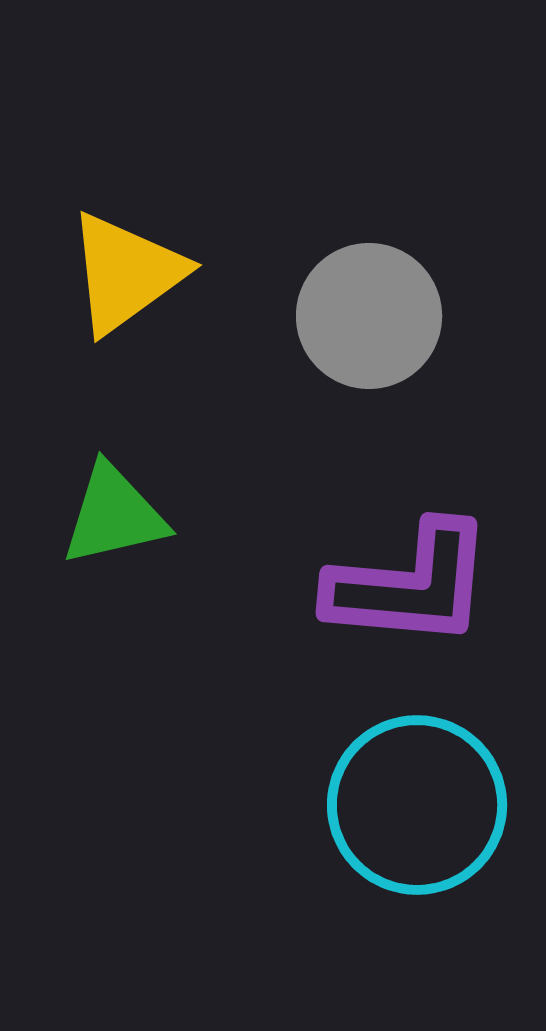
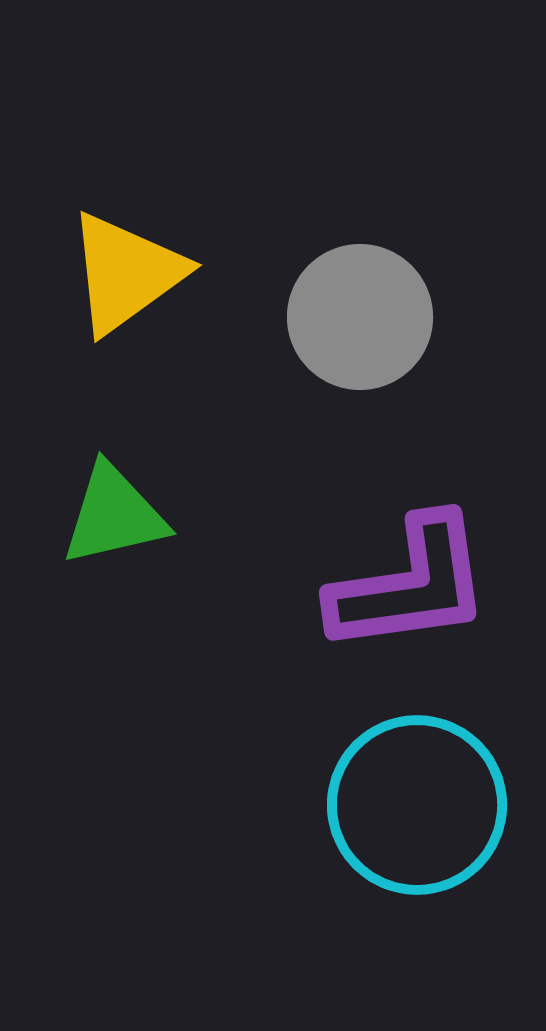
gray circle: moved 9 px left, 1 px down
purple L-shape: rotated 13 degrees counterclockwise
